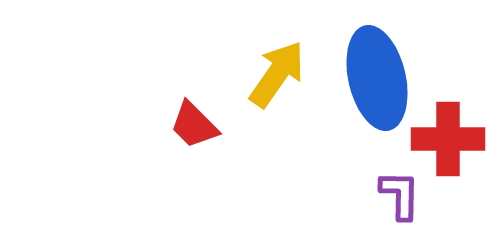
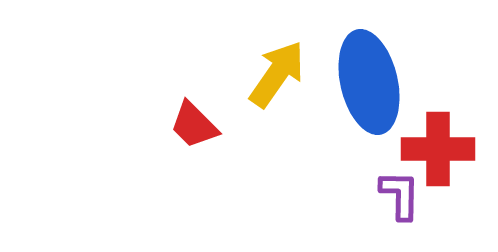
blue ellipse: moved 8 px left, 4 px down
red cross: moved 10 px left, 10 px down
